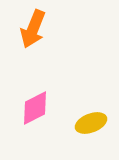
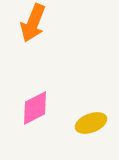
orange arrow: moved 6 px up
